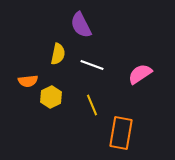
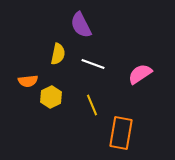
white line: moved 1 px right, 1 px up
